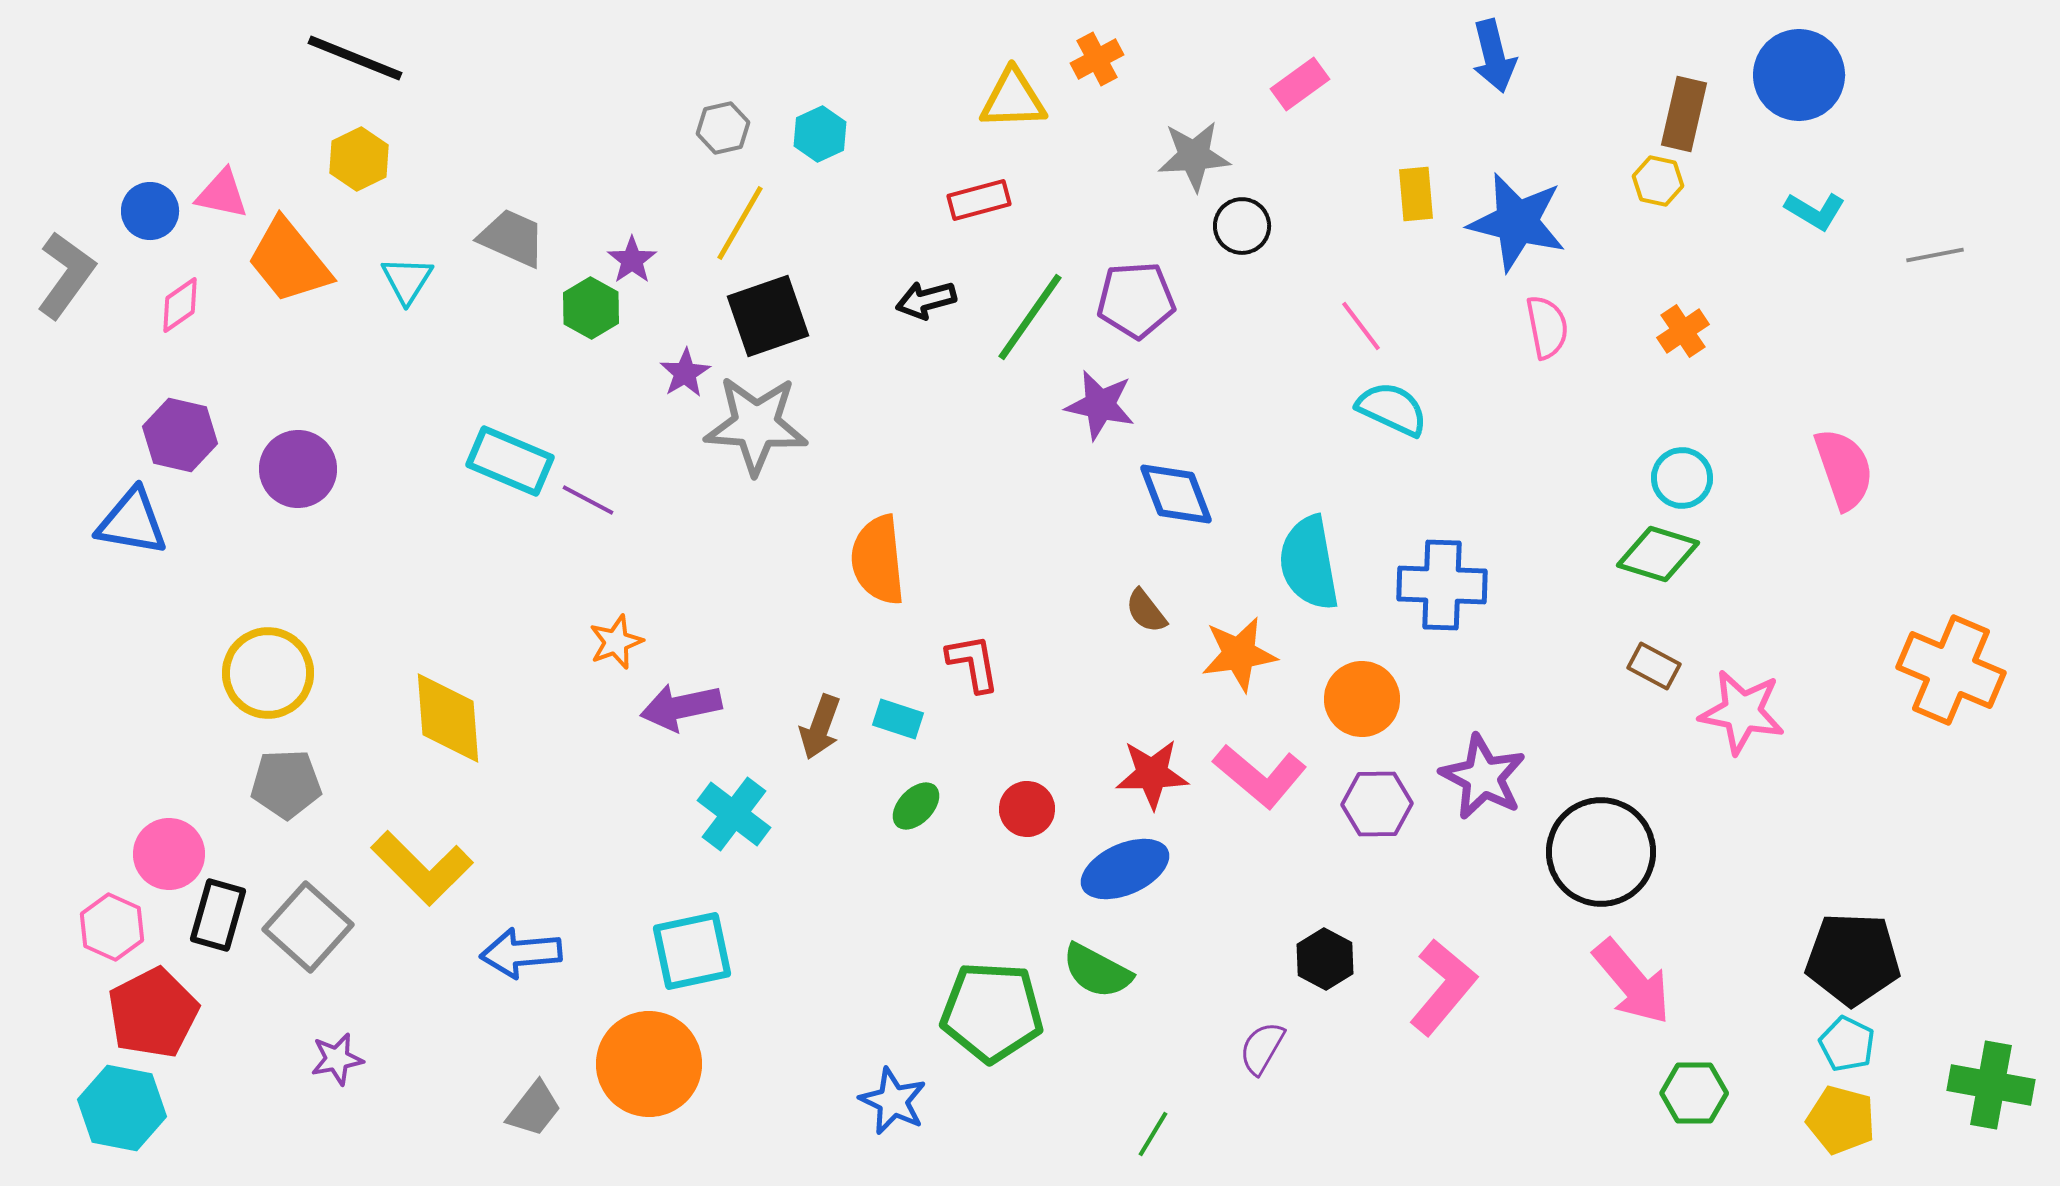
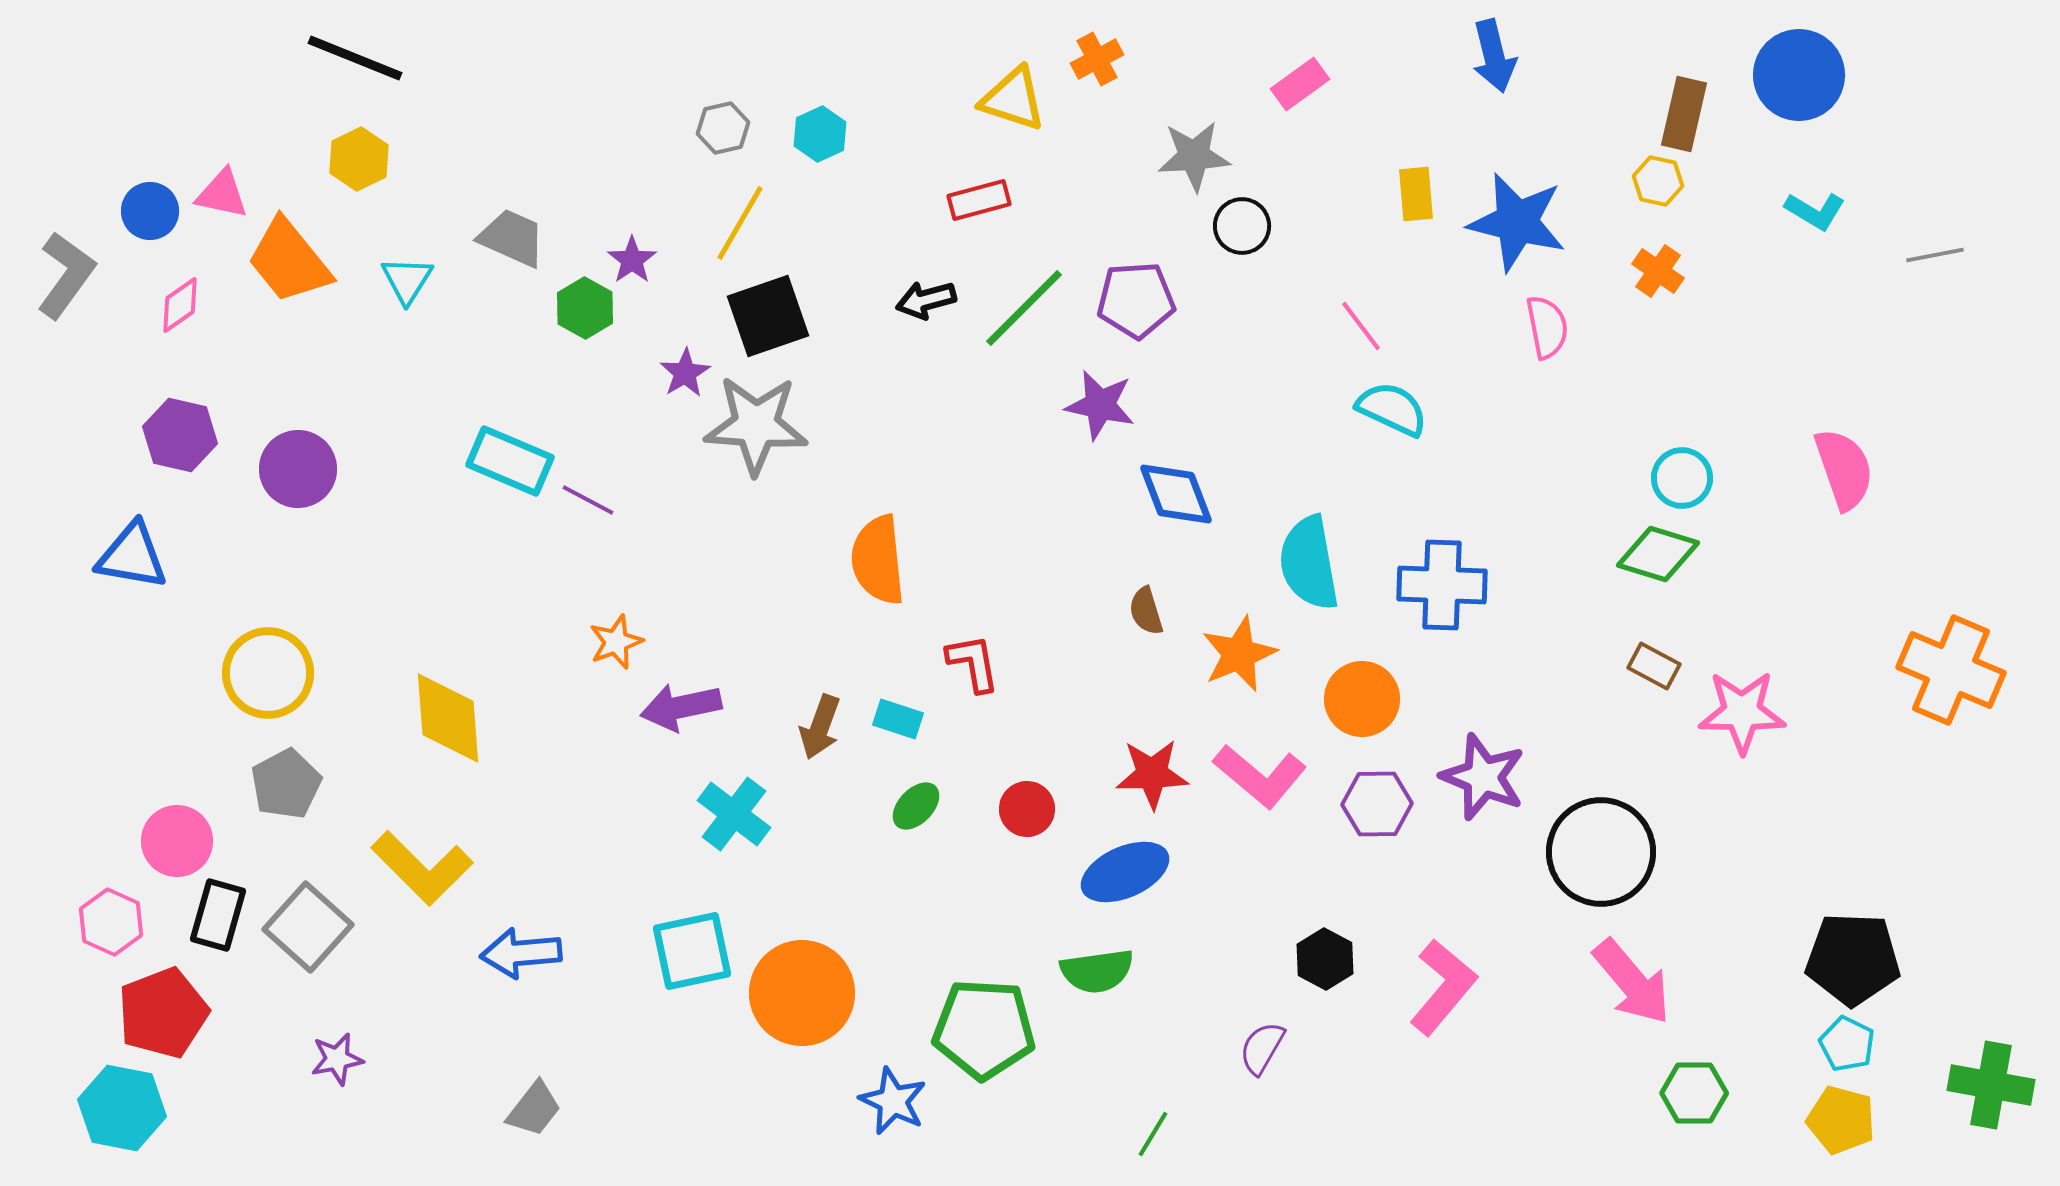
yellow triangle at (1013, 99): rotated 20 degrees clockwise
green hexagon at (591, 308): moved 6 px left
green line at (1030, 317): moved 6 px left, 9 px up; rotated 10 degrees clockwise
orange cross at (1683, 331): moved 25 px left, 60 px up; rotated 21 degrees counterclockwise
blue triangle at (132, 522): moved 34 px down
brown semicircle at (1146, 611): rotated 21 degrees clockwise
orange star at (1239, 654): rotated 14 degrees counterclockwise
pink star at (1742, 712): rotated 10 degrees counterclockwise
purple star at (1483, 777): rotated 6 degrees counterclockwise
gray pentagon at (286, 784): rotated 26 degrees counterclockwise
pink circle at (169, 854): moved 8 px right, 13 px up
blue ellipse at (1125, 869): moved 3 px down
pink hexagon at (112, 927): moved 1 px left, 5 px up
green semicircle at (1097, 971): rotated 36 degrees counterclockwise
green pentagon at (992, 1012): moved 8 px left, 17 px down
red pentagon at (153, 1013): moved 10 px right; rotated 6 degrees clockwise
orange circle at (649, 1064): moved 153 px right, 71 px up
